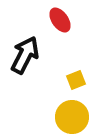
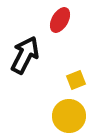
red ellipse: rotated 65 degrees clockwise
yellow circle: moved 3 px left, 1 px up
